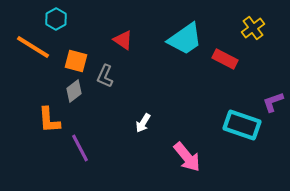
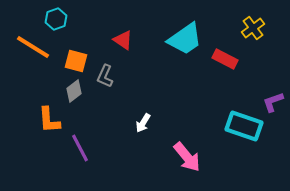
cyan hexagon: rotated 10 degrees clockwise
cyan rectangle: moved 2 px right, 1 px down
